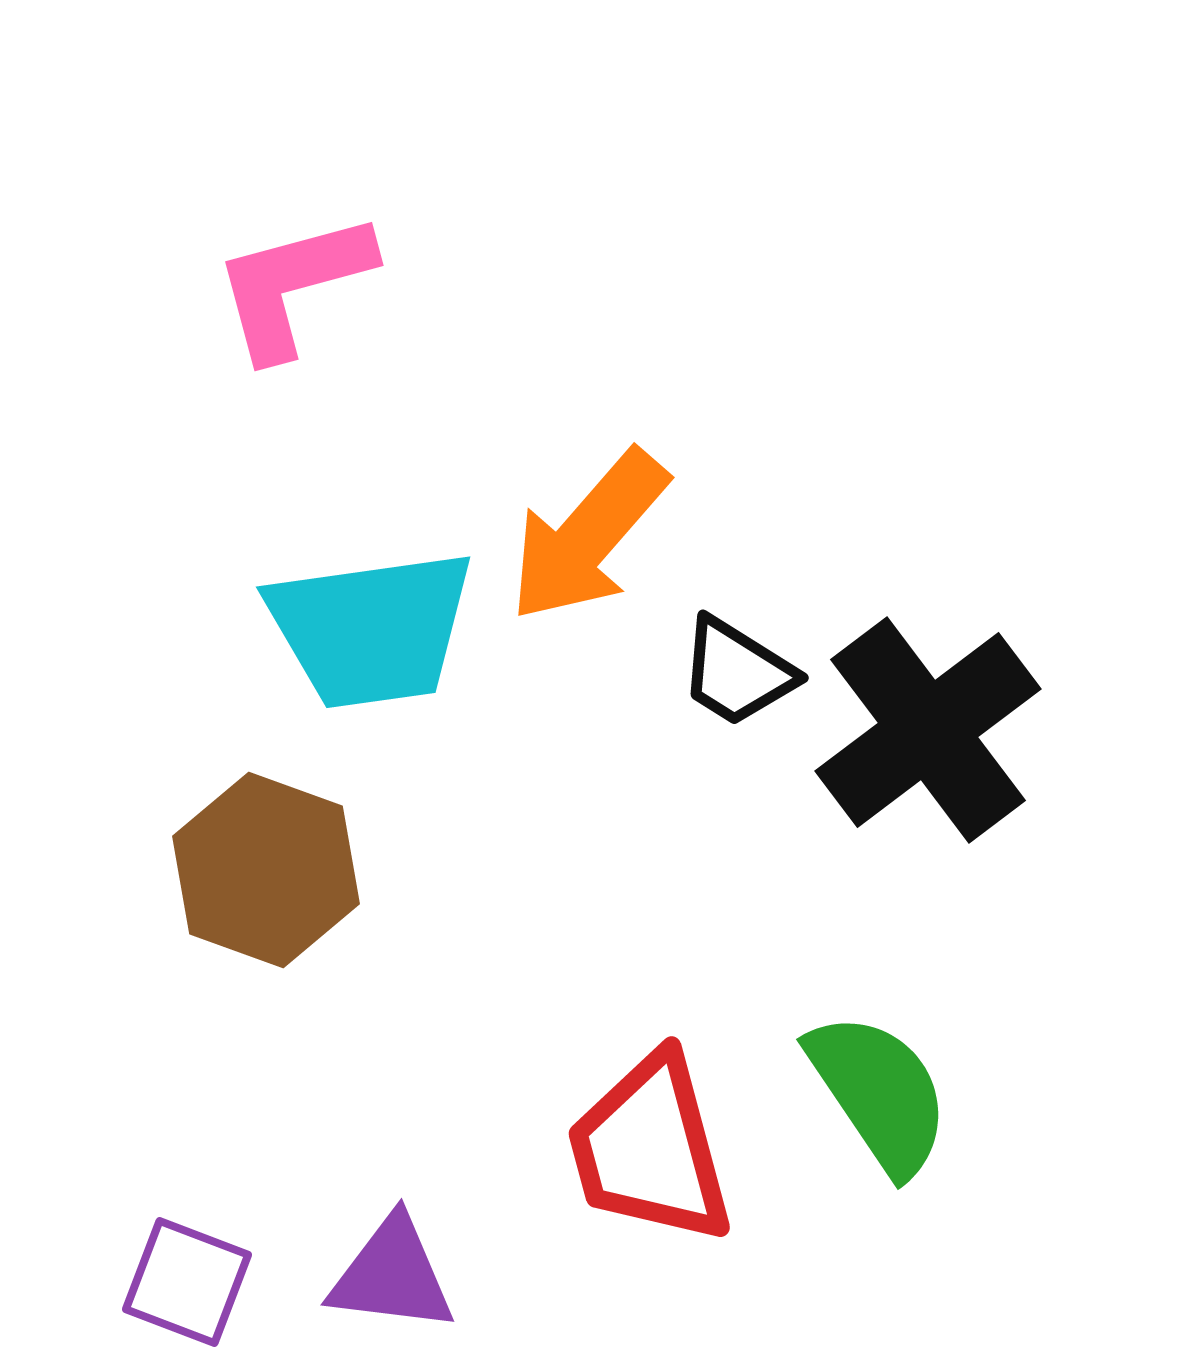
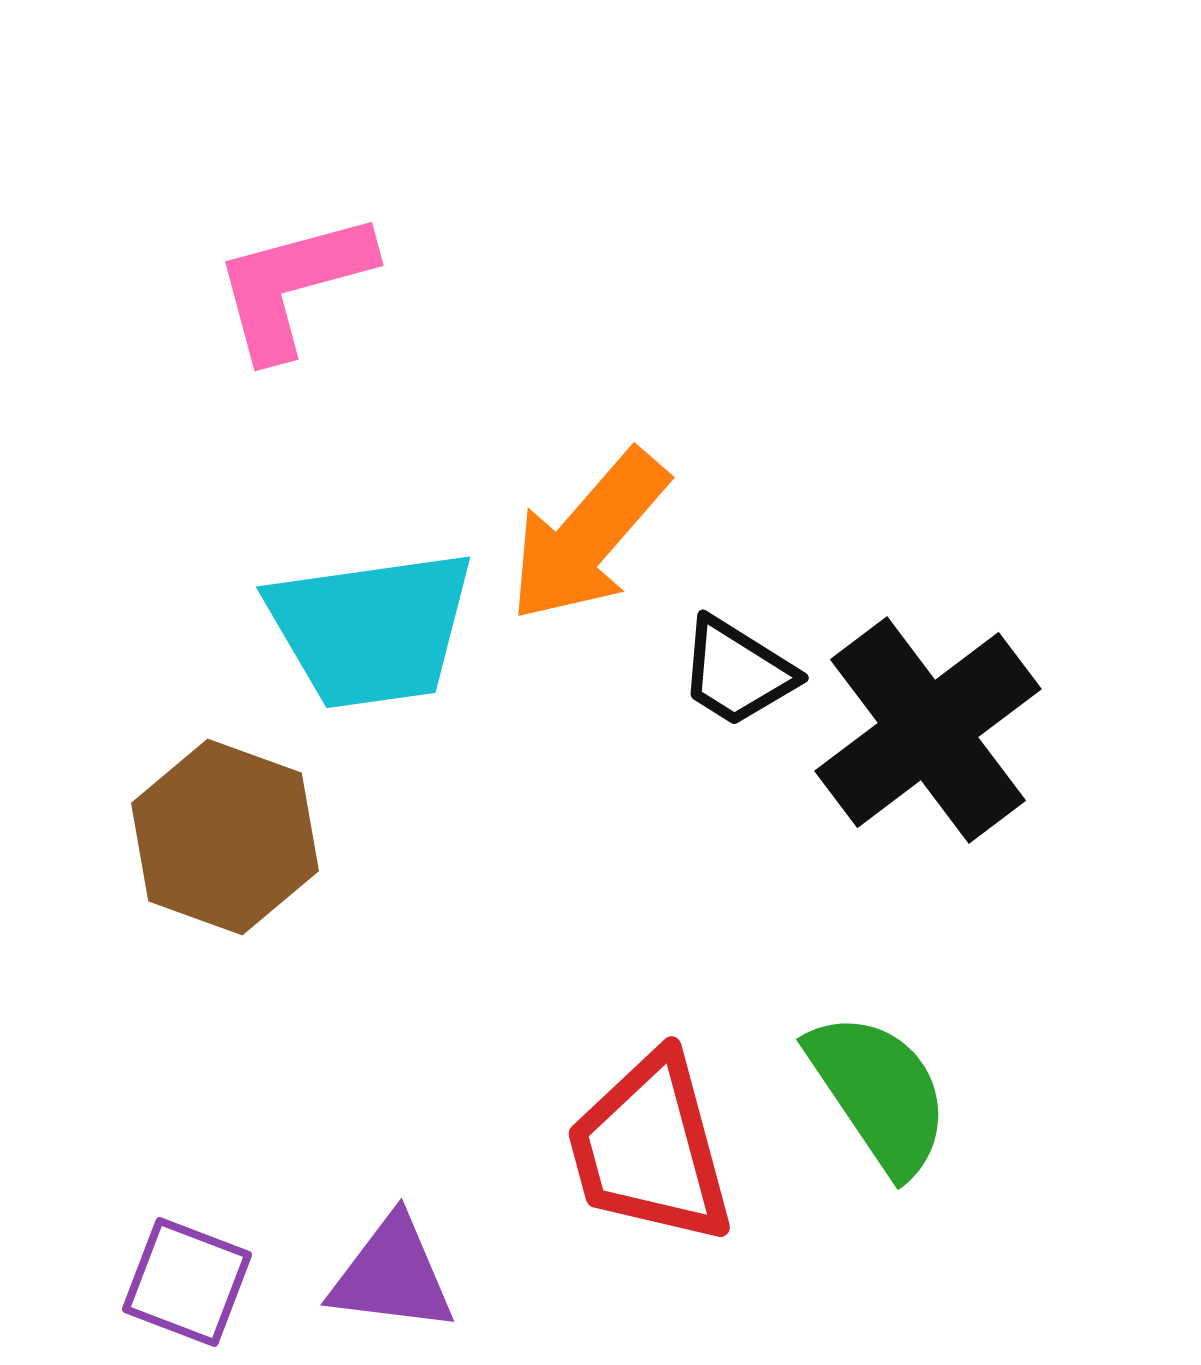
brown hexagon: moved 41 px left, 33 px up
